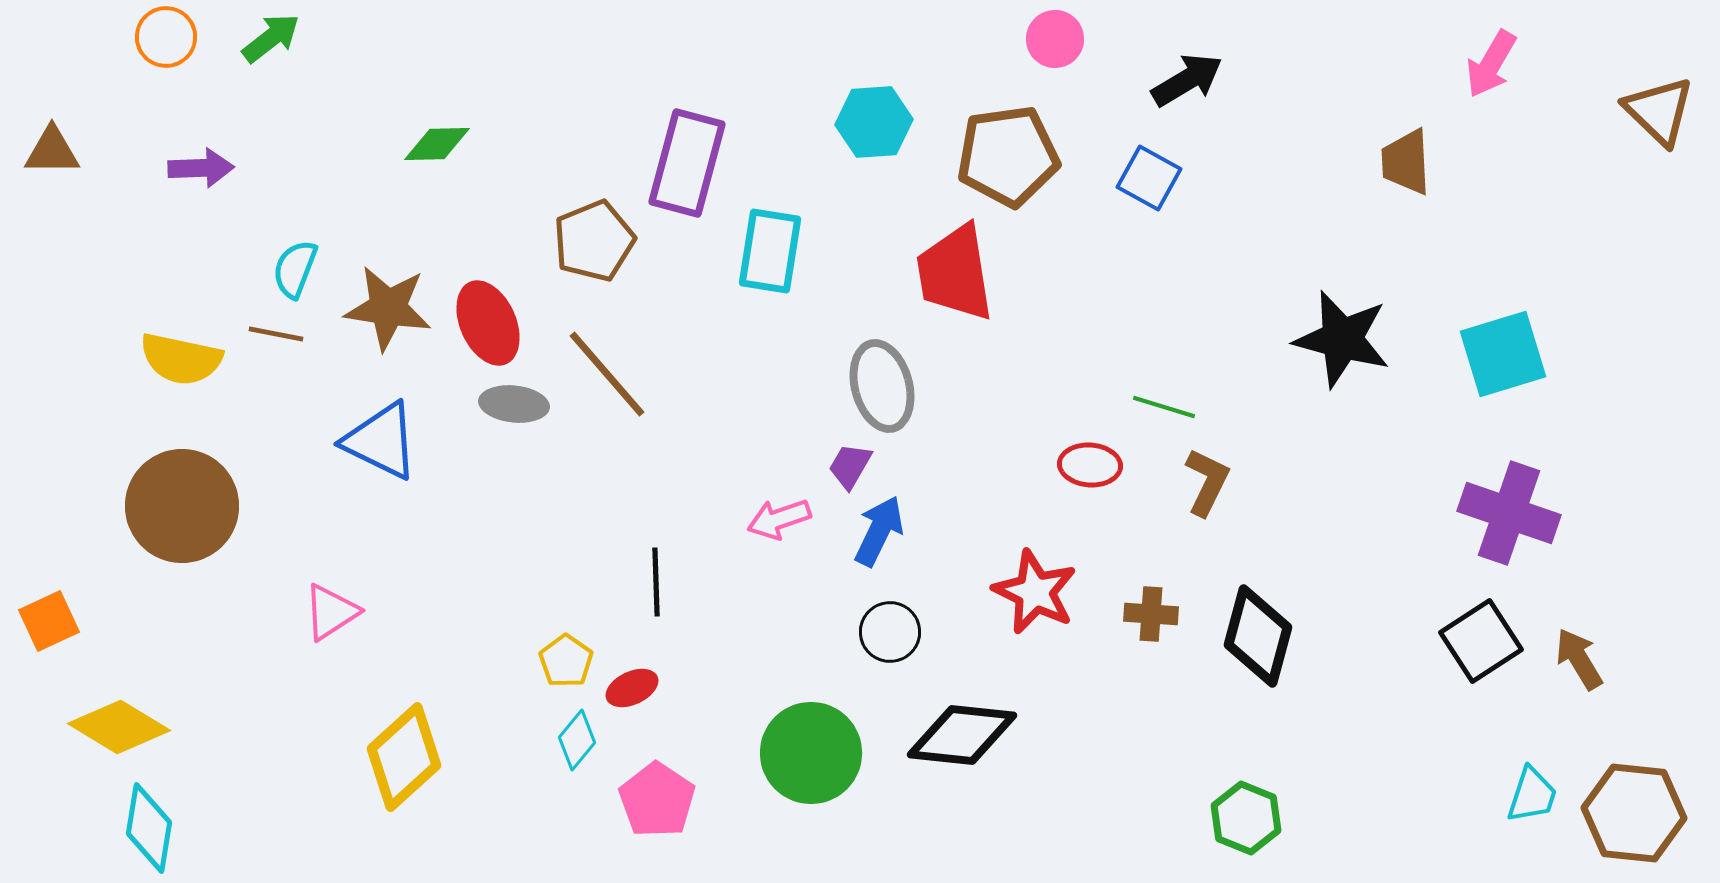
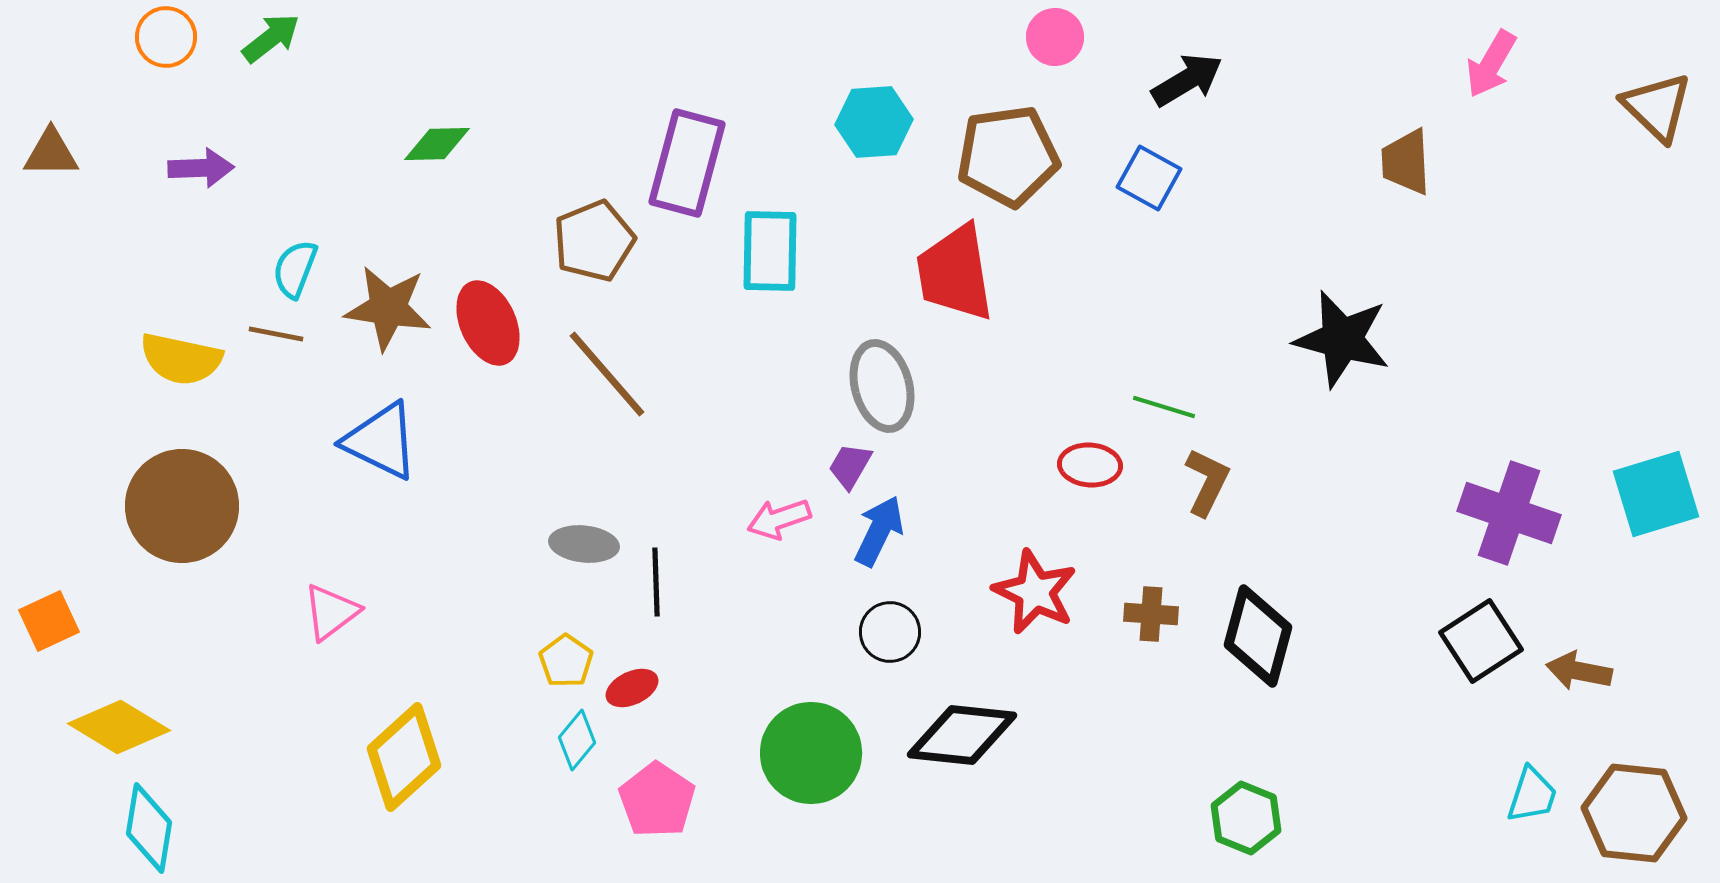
pink circle at (1055, 39): moved 2 px up
brown triangle at (1659, 111): moved 2 px left, 4 px up
brown triangle at (52, 151): moved 1 px left, 2 px down
cyan rectangle at (770, 251): rotated 8 degrees counterclockwise
cyan square at (1503, 354): moved 153 px right, 140 px down
gray ellipse at (514, 404): moved 70 px right, 140 px down
pink triangle at (331, 612): rotated 4 degrees counterclockwise
brown arrow at (1579, 659): moved 12 px down; rotated 48 degrees counterclockwise
